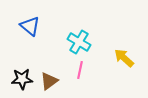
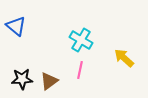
blue triangle: moved 14 px left
cyan cross: moved 2 px right, 2 px up
